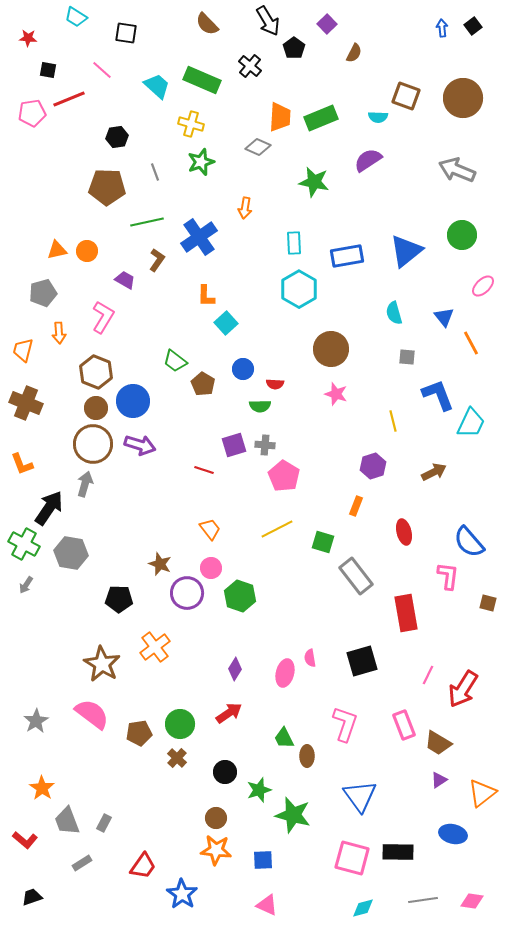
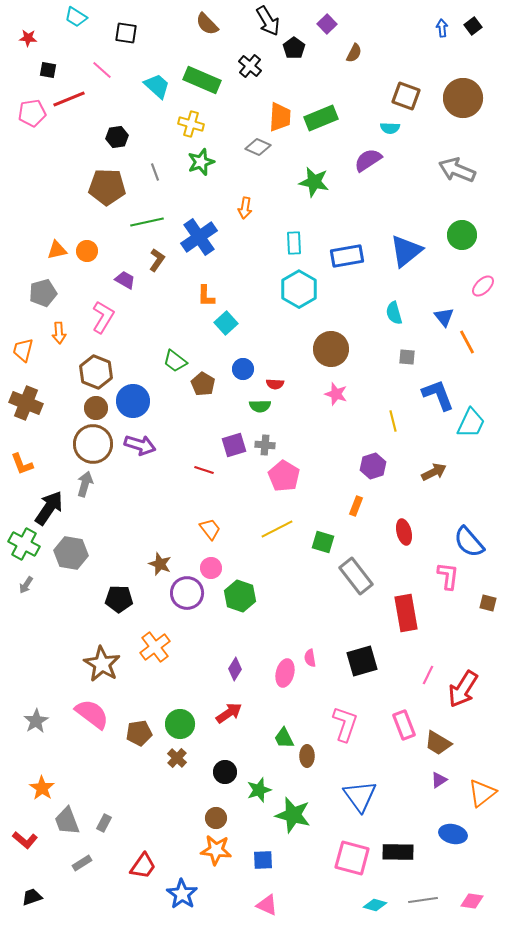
cyan semicircle at (378, 117): moved 12 px right, 11 px down
orange line at (471, 343): moved 4 px left, 1 px up
cyan diamond at (363, 908): moved 12 px right, 3 px up; rotated 30 degrees clockwise
